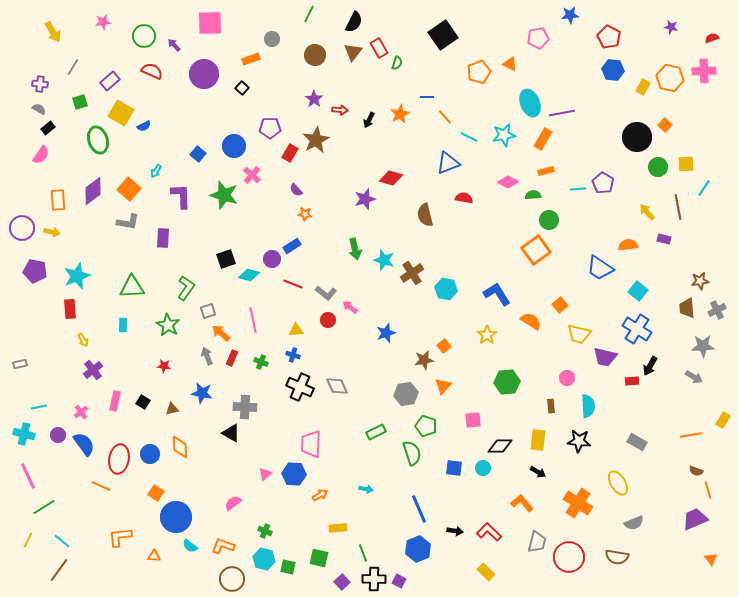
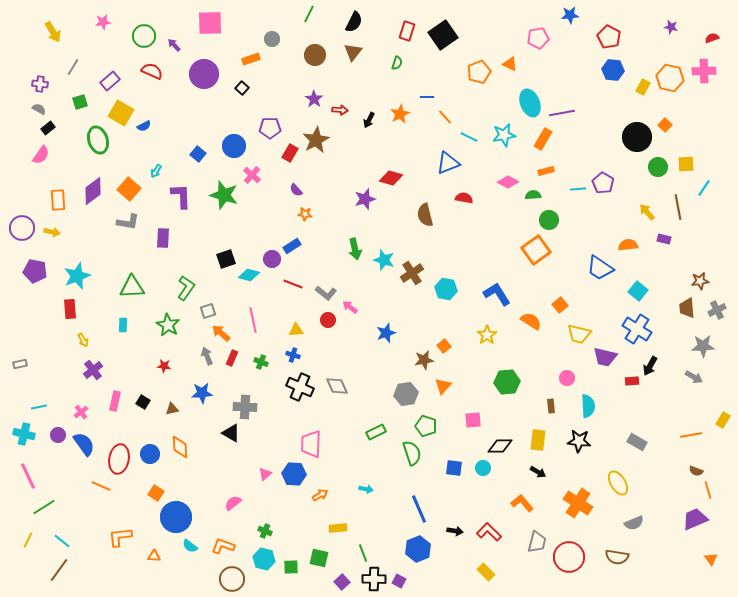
red rectangle at (379, 48): moved 28 px right, 17 px up; rotated 48 degrees clockwise
blue star at (202, 393): rotated 15 degrees counterclockwise
green square at (288, 567): moved 3 px right; rotated 14 degrees counterclockwise
